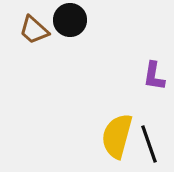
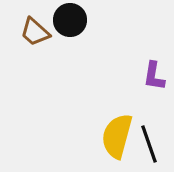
brown trapezoid: moved 1 px right, 2 px down
